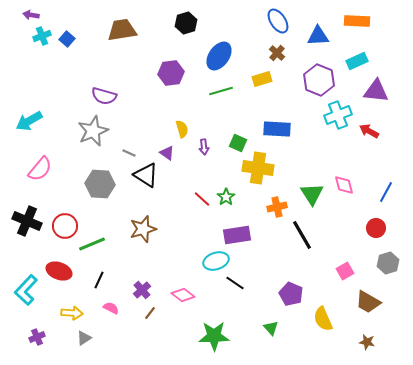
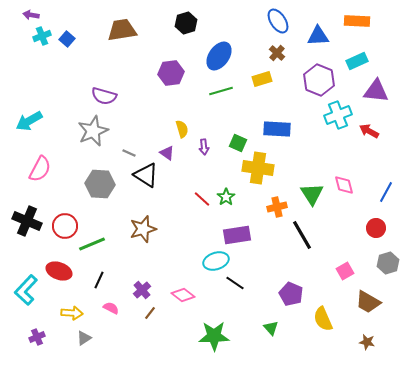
pink semicircle at (40, 169): rotated 12 degrees counterclockwise
